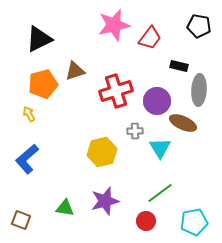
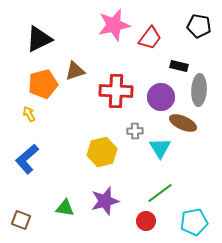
red cross: rotated 20 degrees clockwise
purple circle: moved 4 px right, 4 px up
